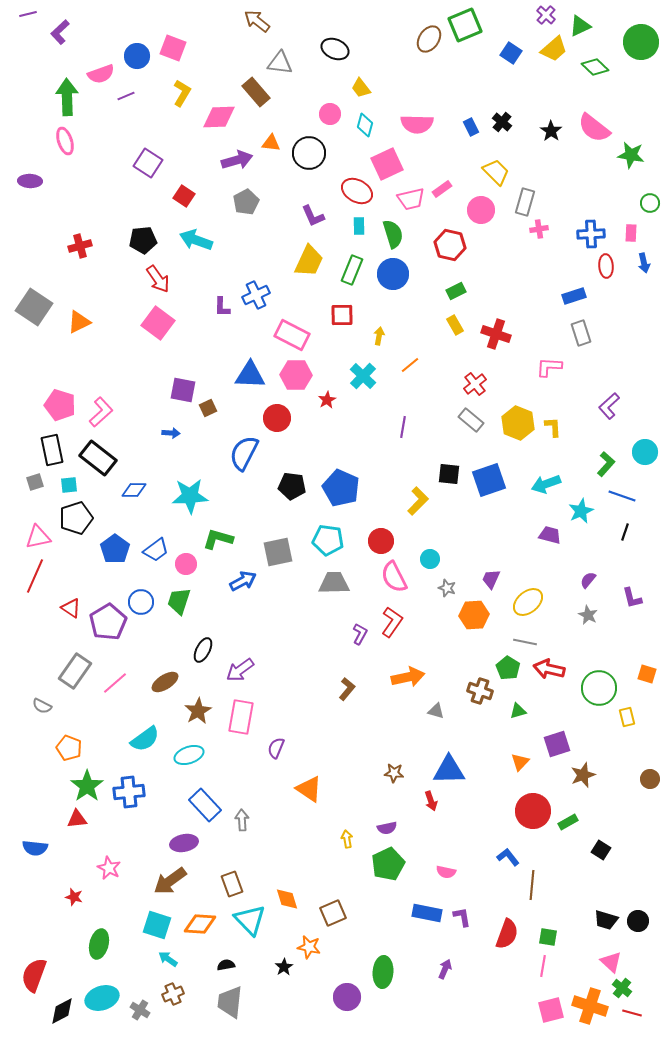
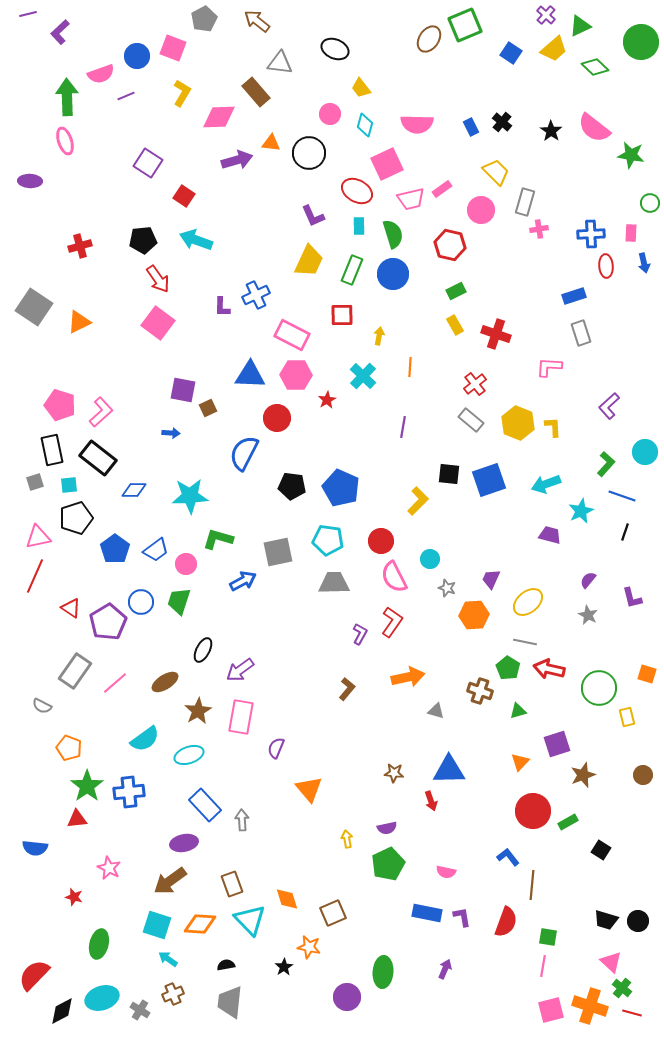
gray pentagon at (246, 202): moved 42 px left, 183 px up
orange line at (410, 365): moved 2 px down; rotated 48 degrees counterclockwise
brown circle at (650, 779): moved 7 px left, 4 px up
orange triangle at (309, 789): rotated 16 degrees clockwise
red semicircle at (507, 934): moved 1 px left, 12 px up
red semicircle at (34, 975): rotated 24 degrees clockwise
